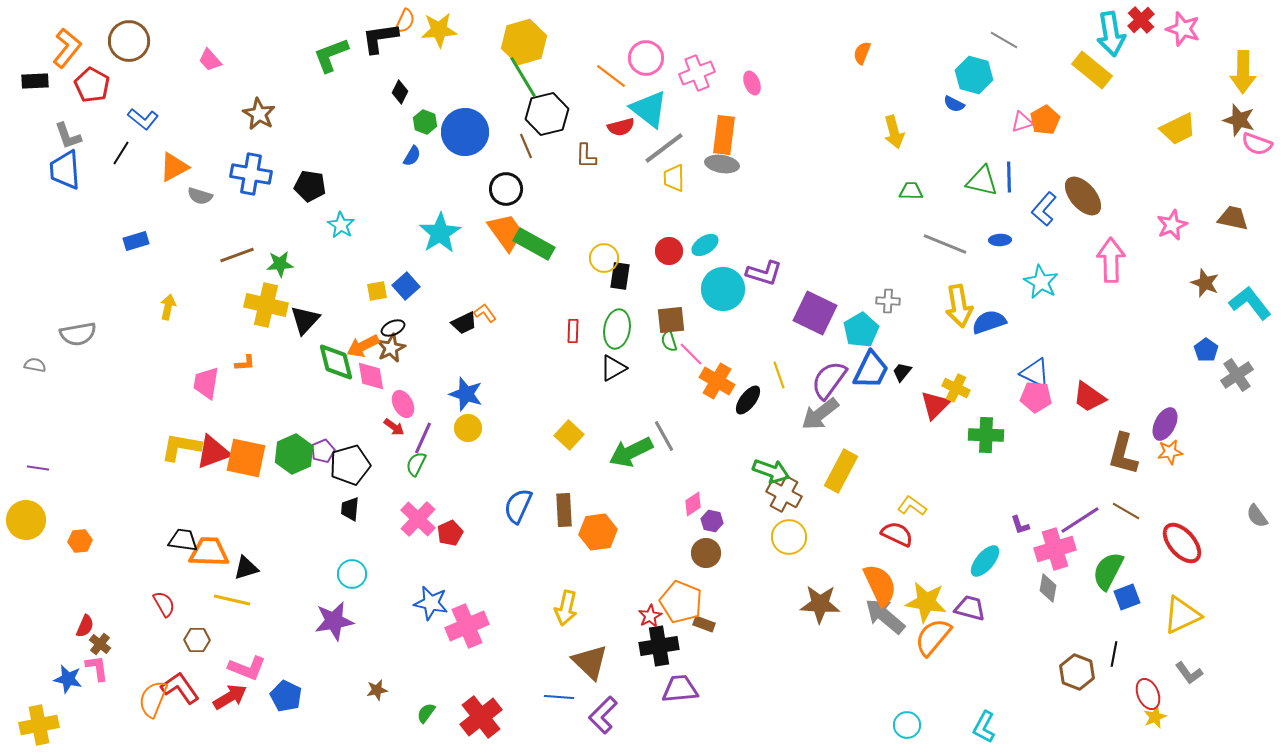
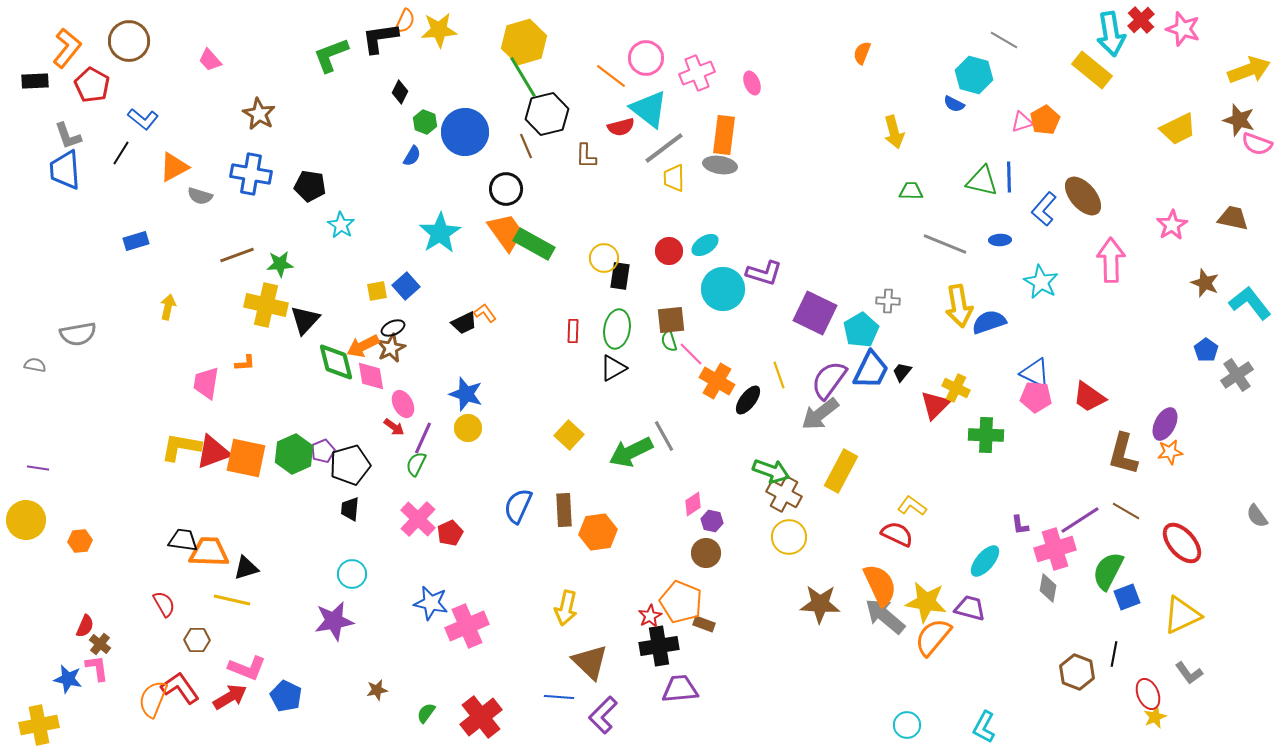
yellow arrow at (1243, 72): moved 6 px right, 2 px up; rotated 111 degrees counterclockwise
gray ellipse at (722, 164): moved 2 px left, 1 px down
pink star at (1172, 225): rotated 8 degrees counterclockwise
purple L-shape at (1020, 525): rotated 10 degrees clockwise
